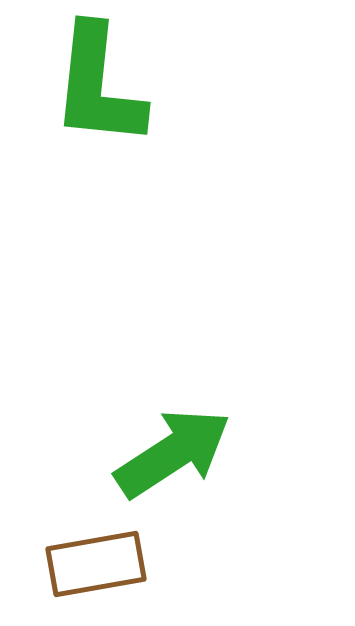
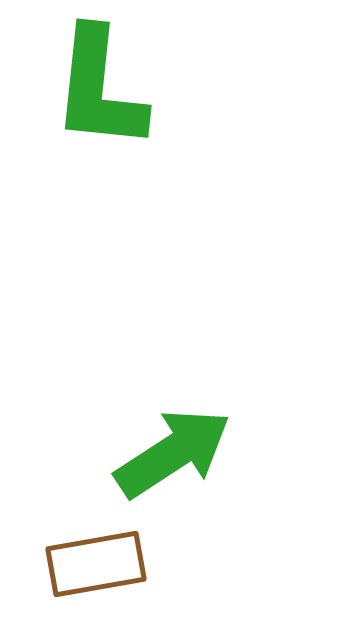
green L-shape: moved 1 px right, 3 px down
